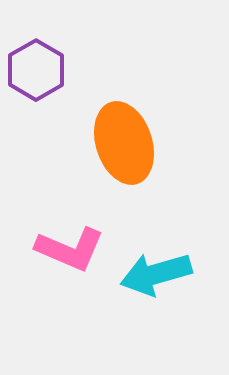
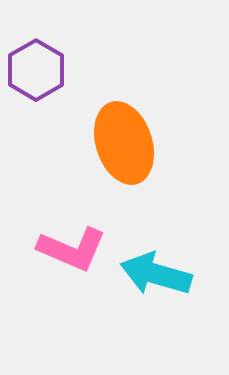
pink L-shape: moved 2 px right
cyan arrow: rotated 32 degrees clockwise
